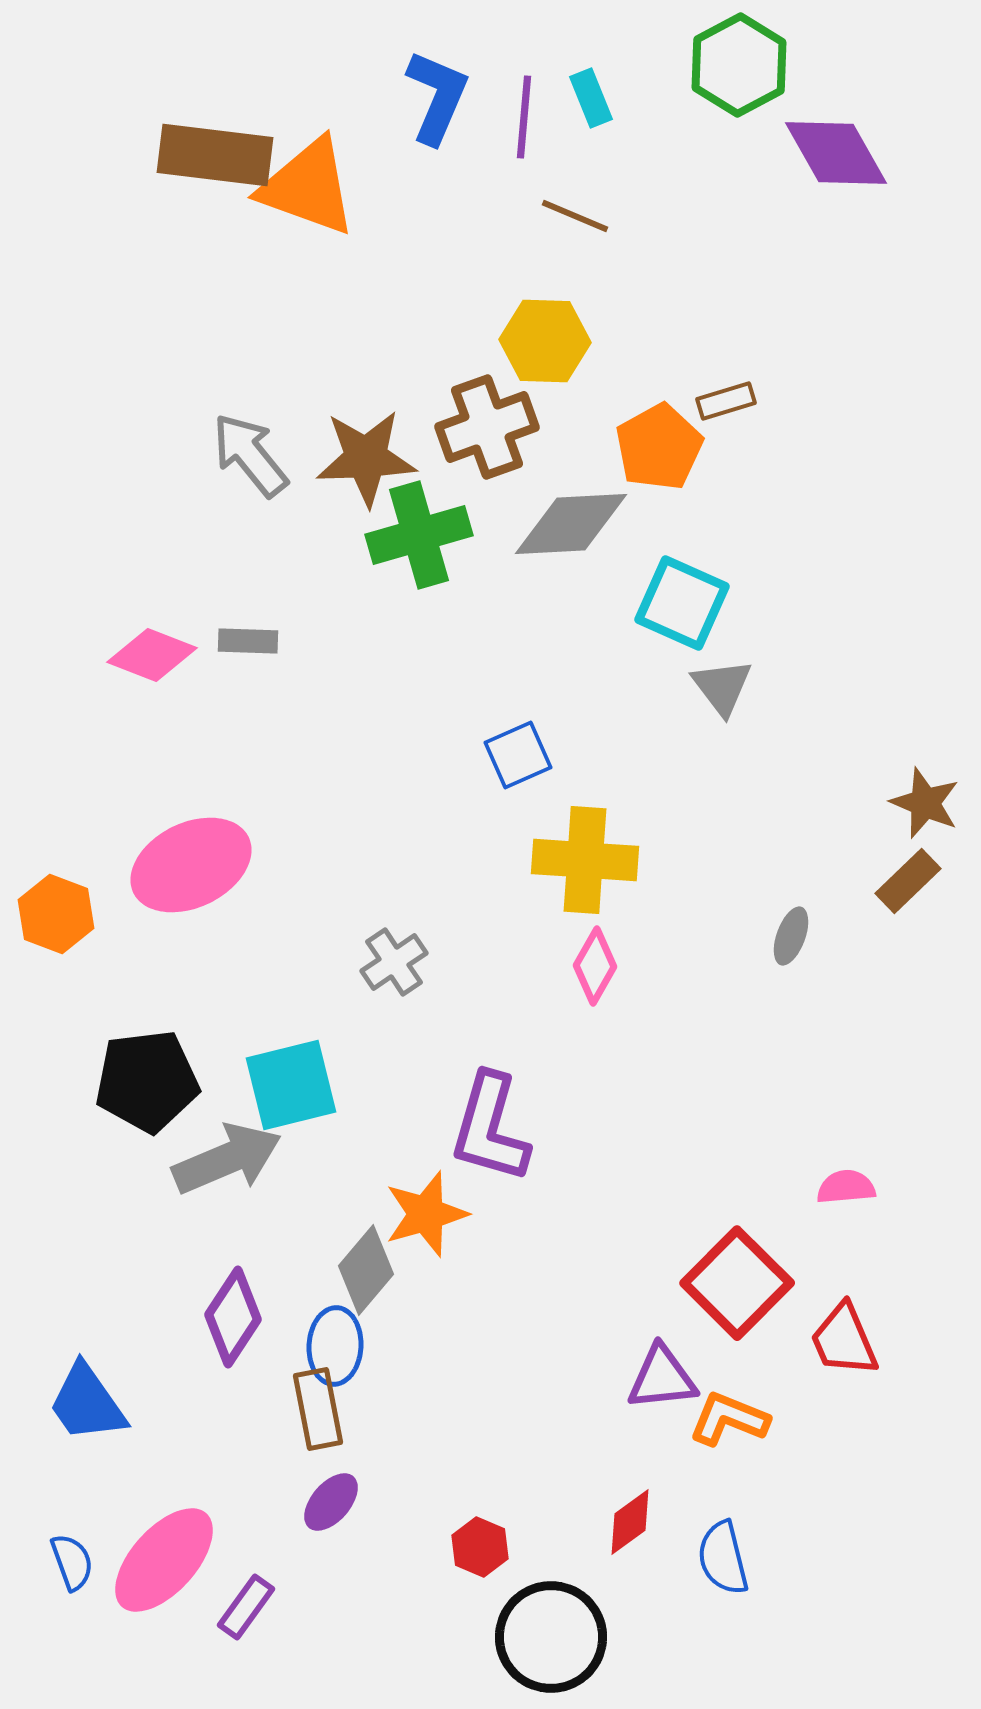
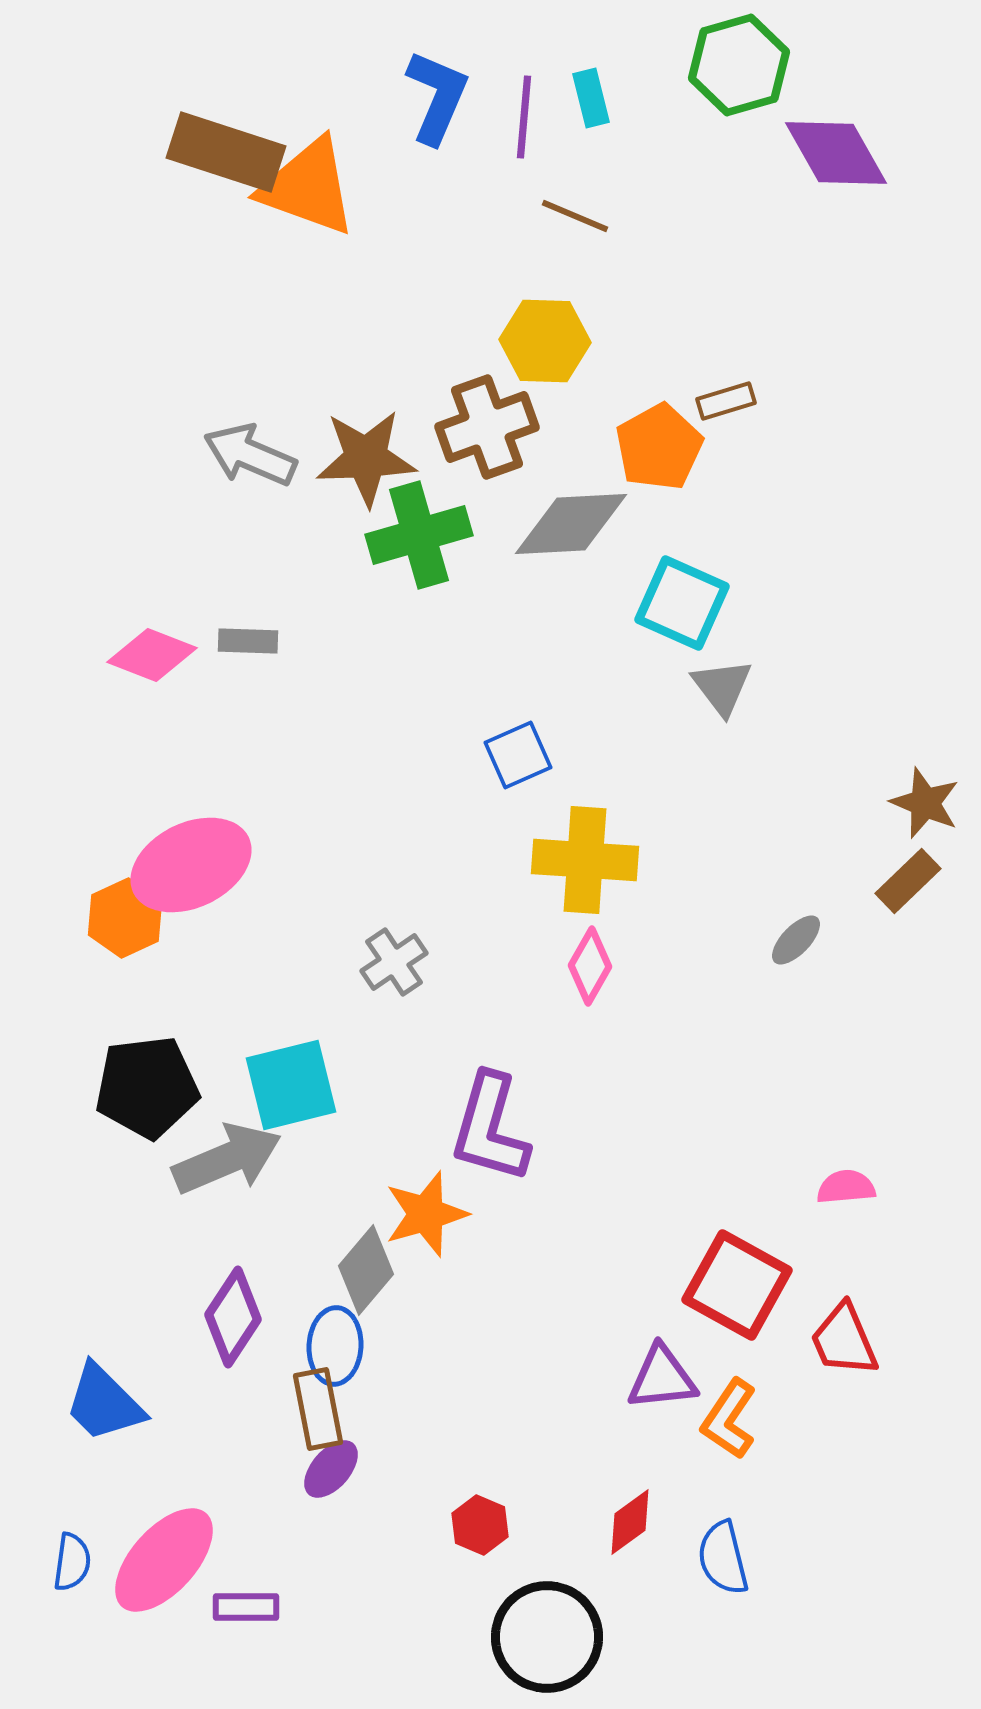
green hexagon at (739, 65): rotated 12 degrees clockwise
cyan rectangle at (591, 98): rotated 8 degrees clockwise
brown rectangle at (215, 155): moved 11 px right, 3 px up; rotated 11 degrees clockwise
gray arrow at (250, 455): rotated 28 degrees counterclockwise
orange hexagon at (56, 914): moved 69 px right, 4 px down; rotated 14 degrees clockwise
gray ellipse at (791, 936): moved 5 px right, 4 px down; rotated 24 degrees clockwise
pink diamond at (595, 966): moved 5 px left
black pentagon at (147, 1081): moved 6 px down
red square at (737, 1283): moved 2 px down; rotated 16 degrees counterclockwise
blue trapezoid at (87, 1403): moved 17 px right; rotated 10 degrees counterclockwise
orange L-shape at (729, 1419): rotated 78 degrees counterclockwise
purple ellipse at (331, 1502): moved 33 px up
red hexagon at (480, 1547): moved 22 px up
blue semicircle at (72, 1562): rotated 28 degrees clockwise
purple rectangle at (246, 1607): rotated 54 degrees clockwise
black circle at (551, 1637): moved 4 px left
